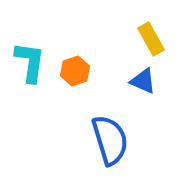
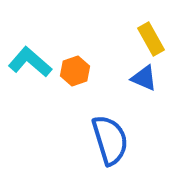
cyan L-shape: rotated 57 degrees counterclockwise
blue triangle: moved 1 px right, 3 px up
